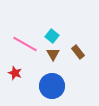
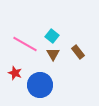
blue circle: moved 12 px left, 1 px up
